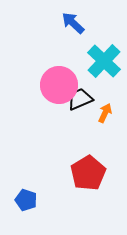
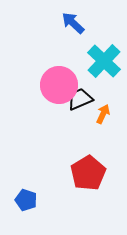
orange arrow: moved 2 px left, 1 px down
